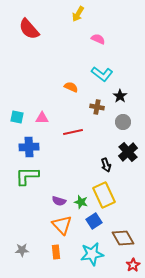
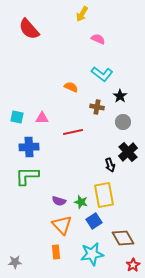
yellow arrow: moved 4 px right
black arrow: moved 4 px right
yellow rectangle: rotated 15 degrees clockwise
gray star: moved 7 px left, 12 px down
